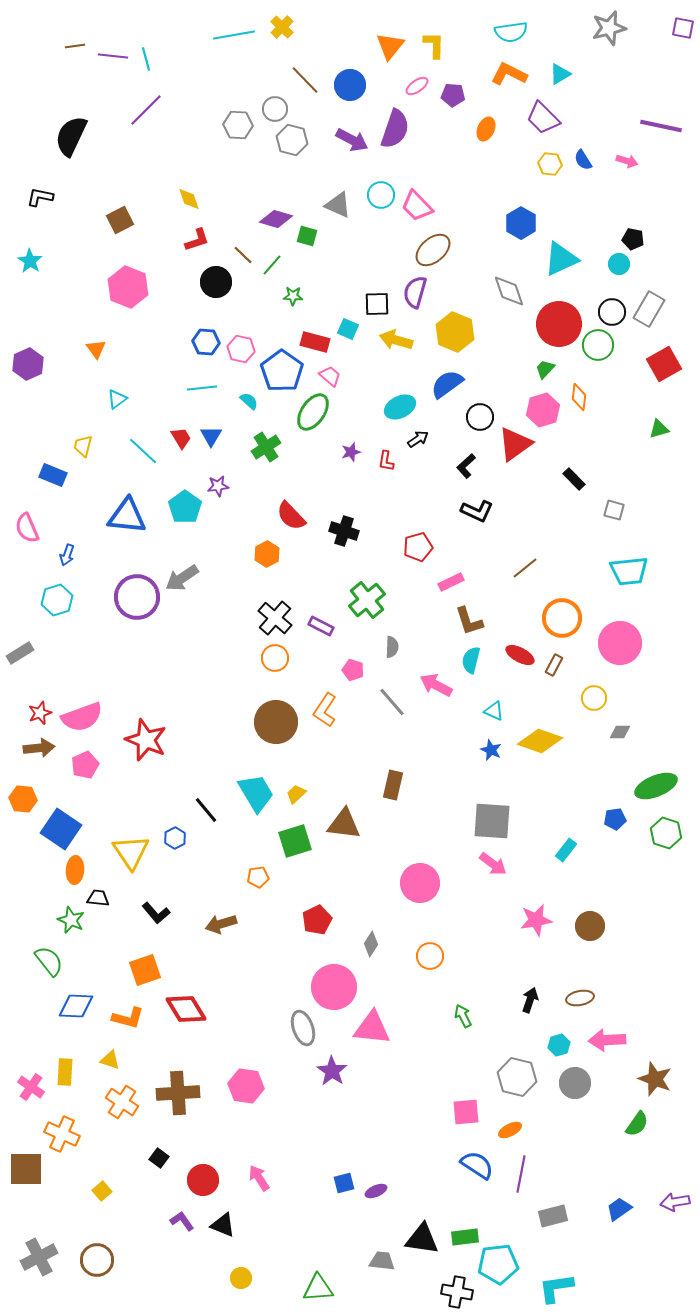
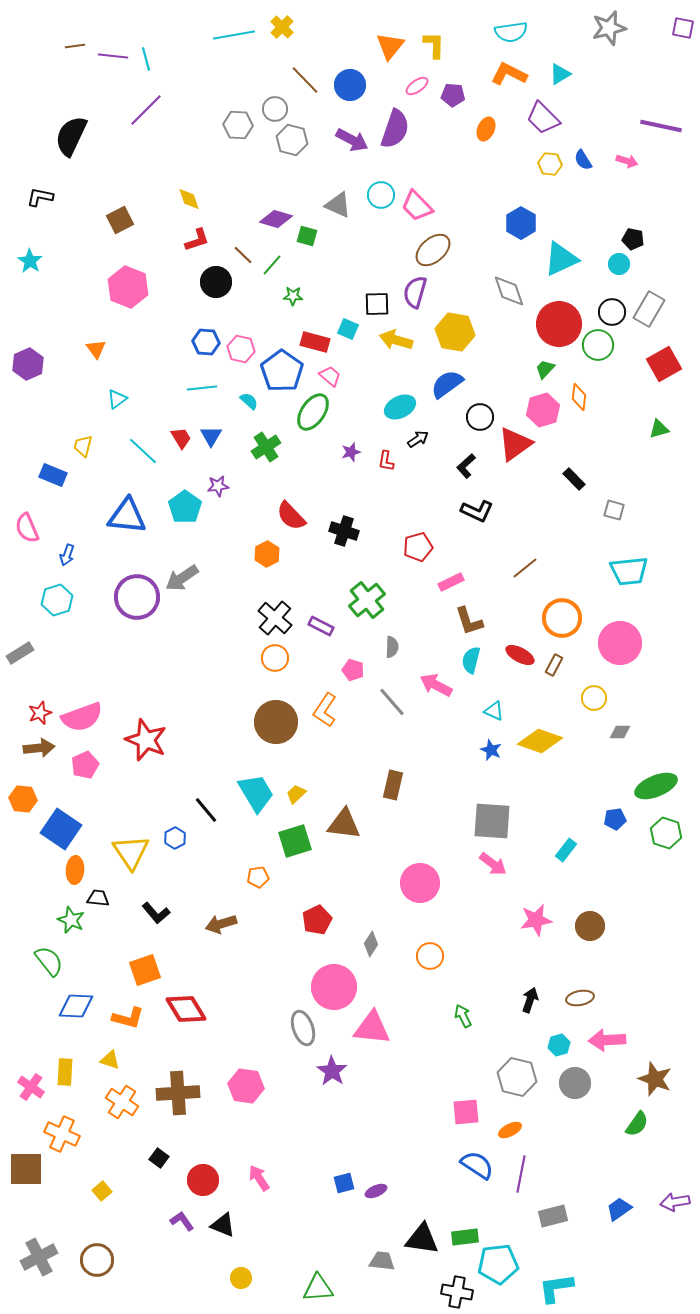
yellow hexagon at (455, 332): rotated 12 degrees counterclockwise
